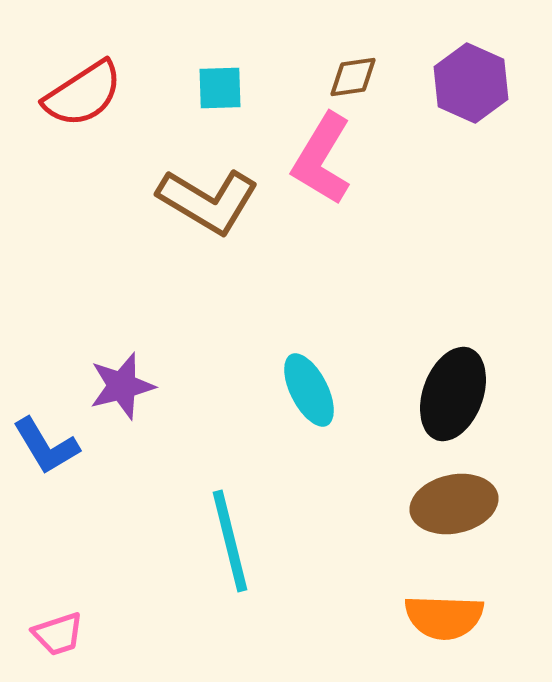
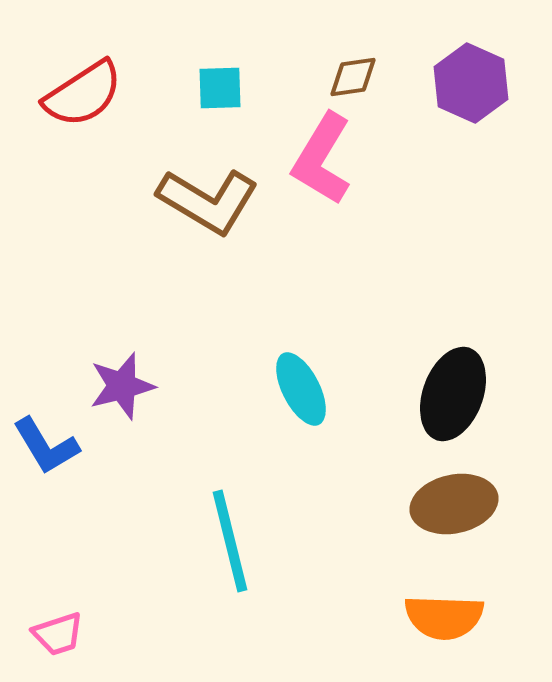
cyan ellipse: moved 8 px left, 1 px up
